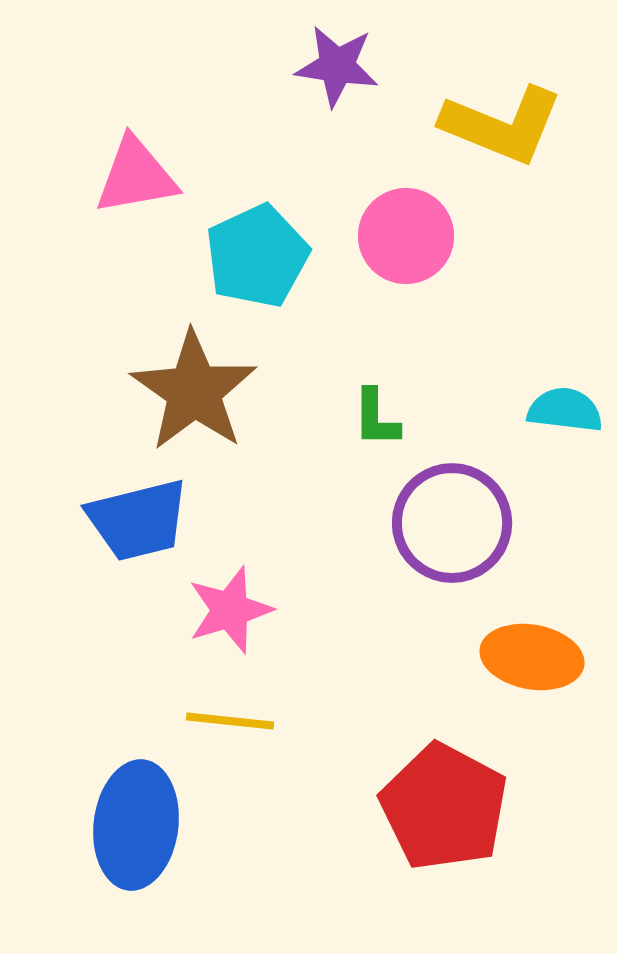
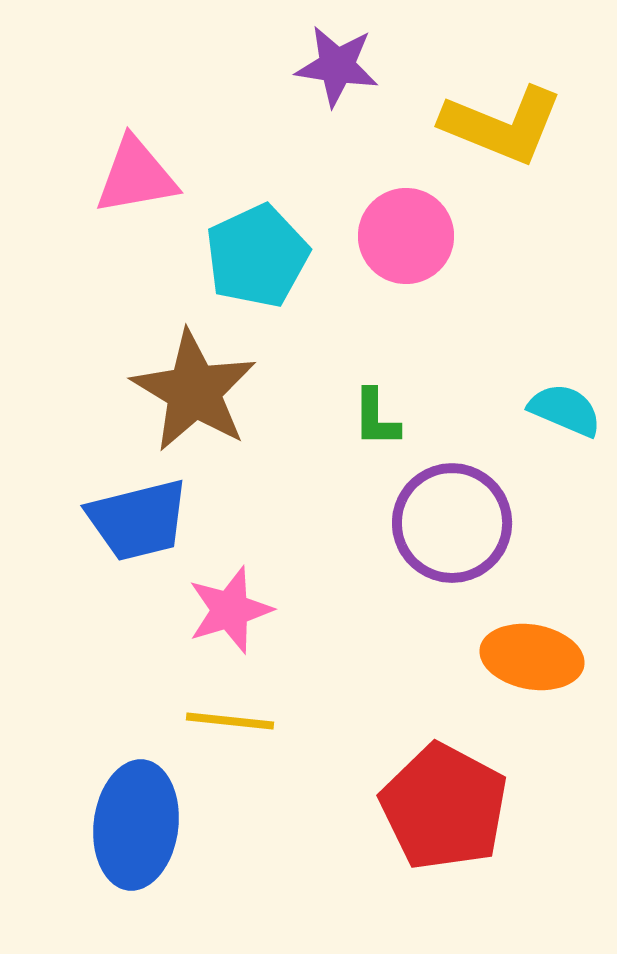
brown star: rotated 4 degrees counterclockwise
cyan semicircle: rotated 16 degrees clockwise
